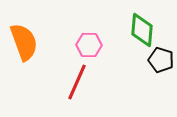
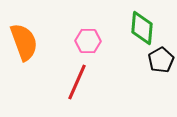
green diamond: moved 2 px up
pink hexagon: moved 1 px left, 4 px up
black pentagon: rotated 25 degrees clockwise
